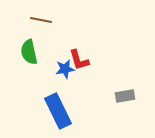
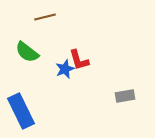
brown line: moved 4 px right, 3 px up; rotated 25 degrees counterclockwise
green semicircle: moved 2 px left; rotated 40 degrees counterclockwise
blue star: rotated 12 degrees counterclockwise
blue rectangle: moved 37 px left
